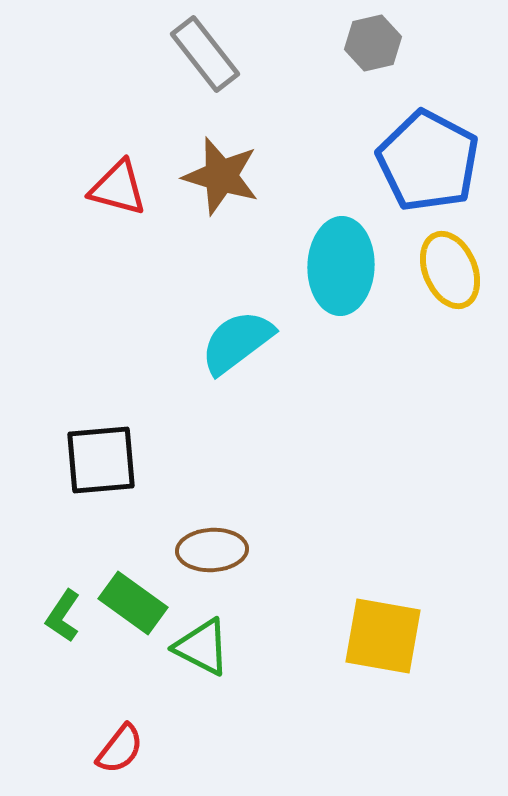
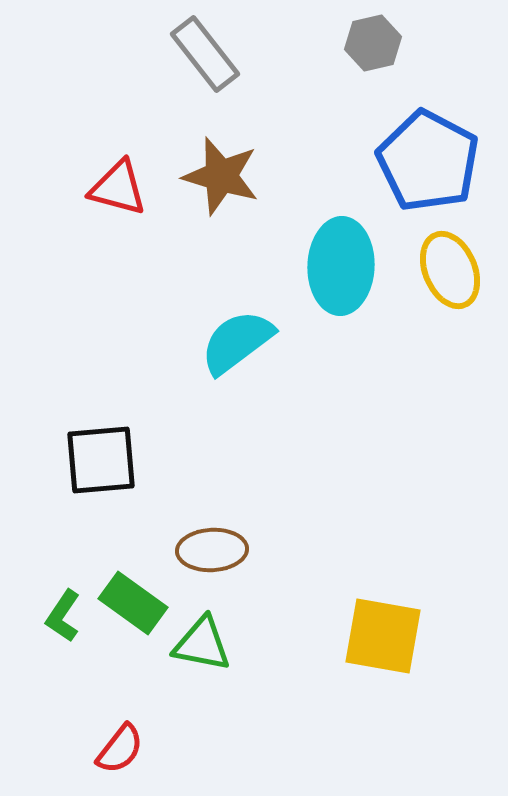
green triangle: moved 3 px up; rotated 16 degrees counterclockwise
